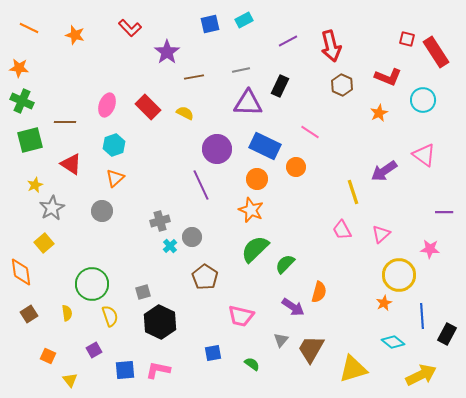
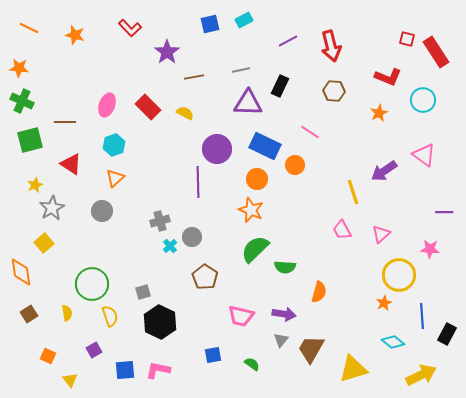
brown hexagon at (342, 85): moved 8 px left, 6 px down; rotated 20 degrees counterclockwise
orange circle at (296, 167): moved 1 px left, 2 px up
purple line at (201, 185): moved 3 px left, 3 px up; rotated 24 degrees clockwise
green semicircle at (285, 264): moved 3 px down; rotated 130 degrees counterclockwise
purple arrow at (293, 307): moved 9 px left, 7 px down; rotated 25 degrees counterclockwise
blue square at (213, 353): moved 2 px down
